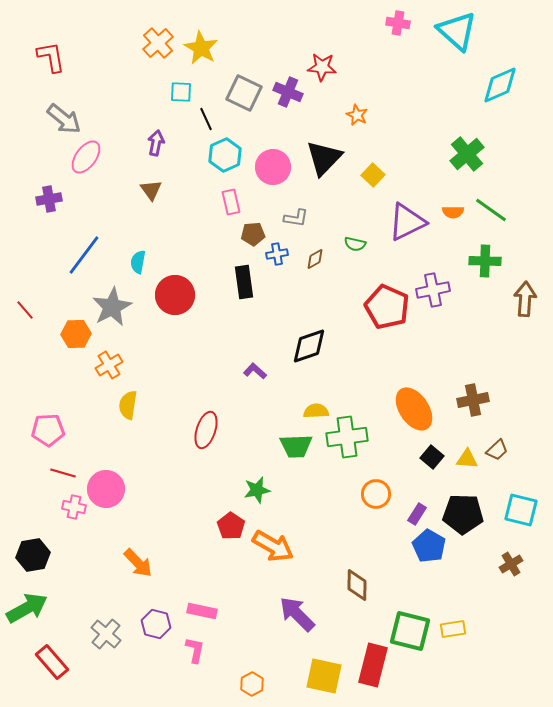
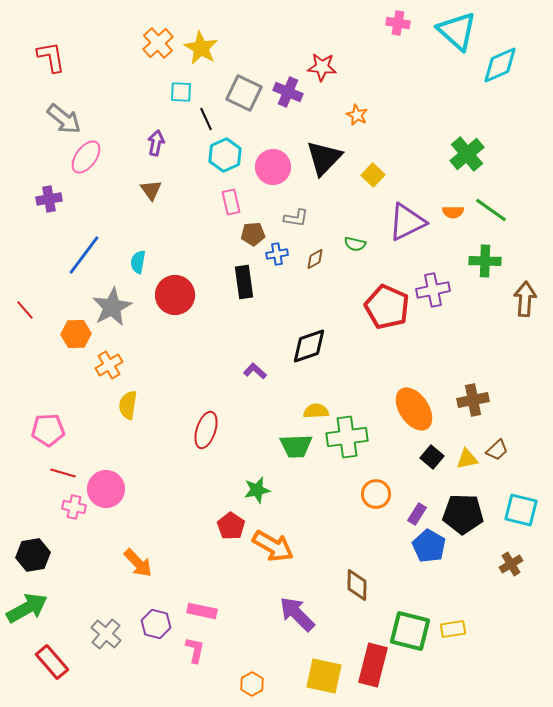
cyan diamond at (500, 85): moved 20 px up
yellow triangle at (467, 459): rotated 15 degrees counterclockwise
